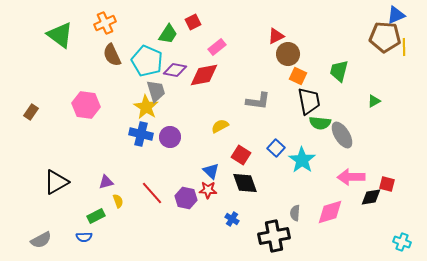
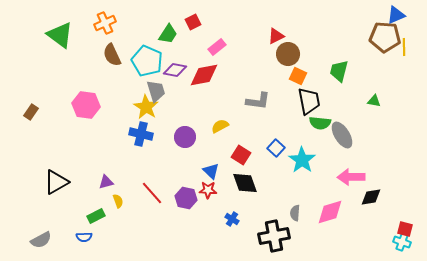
green triangle at (374, 101): rotated 40 degrees clockwise
purple circle at (170, 137): moved 15 px right
red square at (387, 184): moved 18 px right, 45 px down
